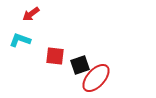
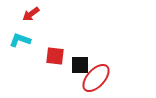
black square: rotated 18 degrees clockwise
